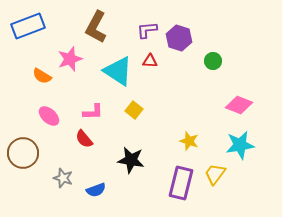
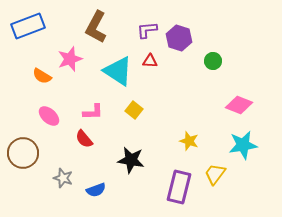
cyan star: moved 3 px right
purple rectangle: moved 2 px left, 4 px down
